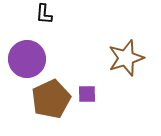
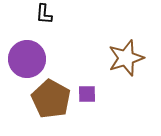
brown pentagon: rotated 18 degrees counterclockwise
